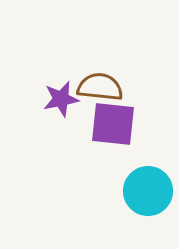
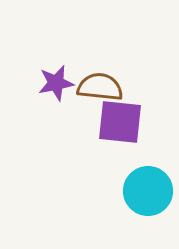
purple star: moved 5 px left, 16 px up
purple square: moved 7 px right, 2 px up
